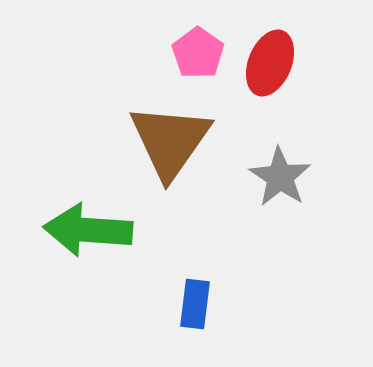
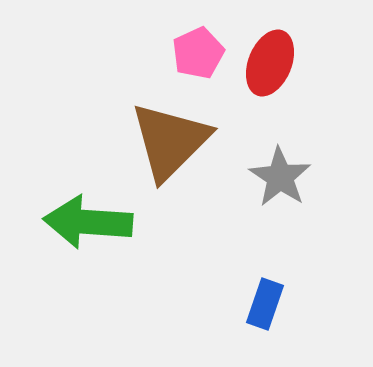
pink pentagon: rotated 12 degrees clockwise
brown triangle: rotated 10 degrees clockwise
green arrow: moved 8 px up
blue rectangle: moved 70 px right; rotated 12 degrees clockwise
